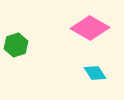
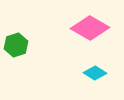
cyan diamond: rotated 25 degrees counterclockwise
